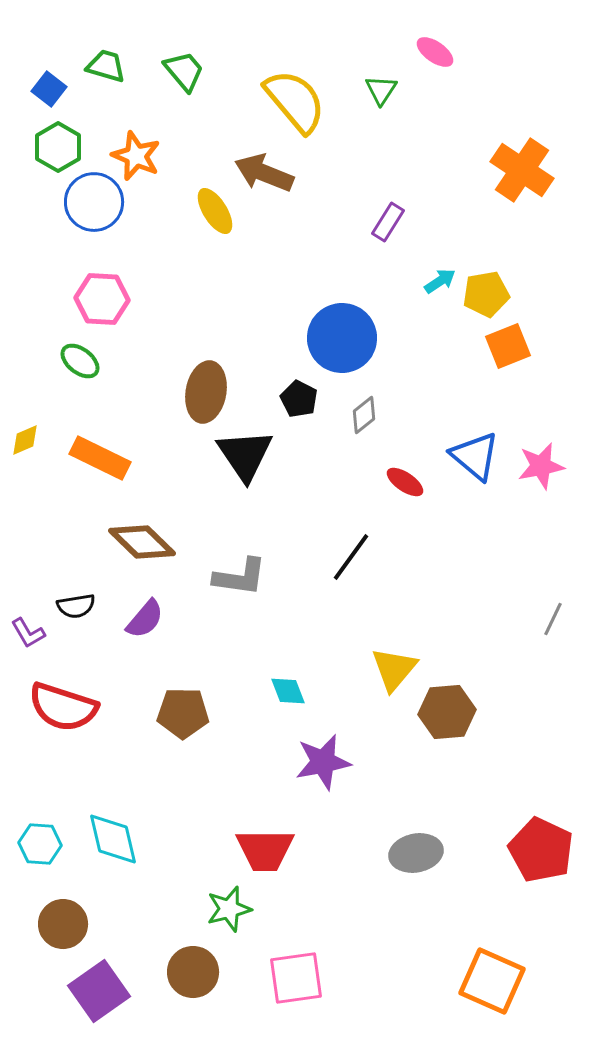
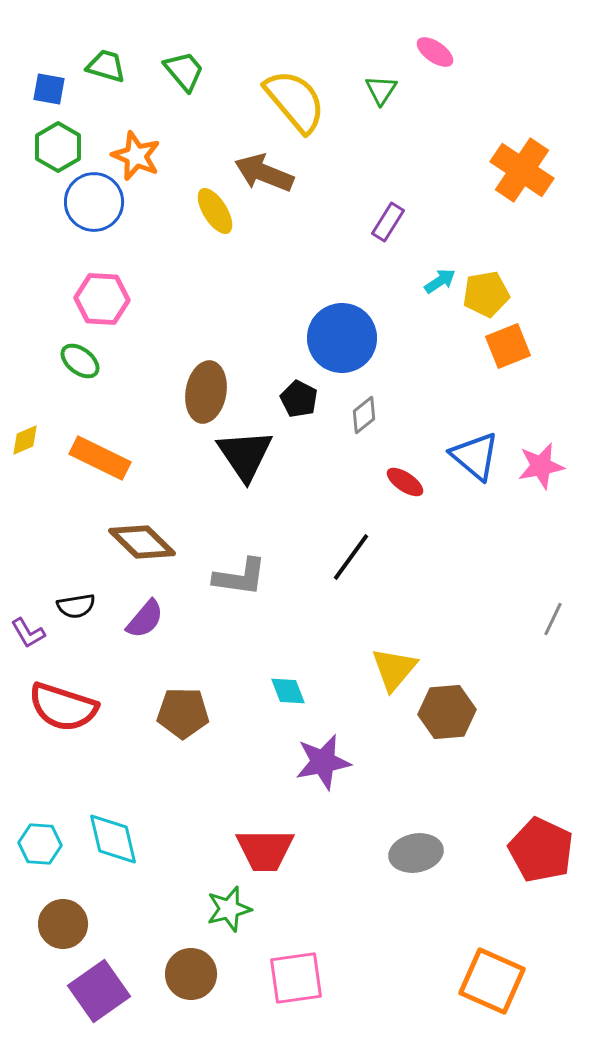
blue square at (49, 89): rotated 28 degrees counterclockwise
brown circle at (193, 972): moved 2 px left, 2 px down
